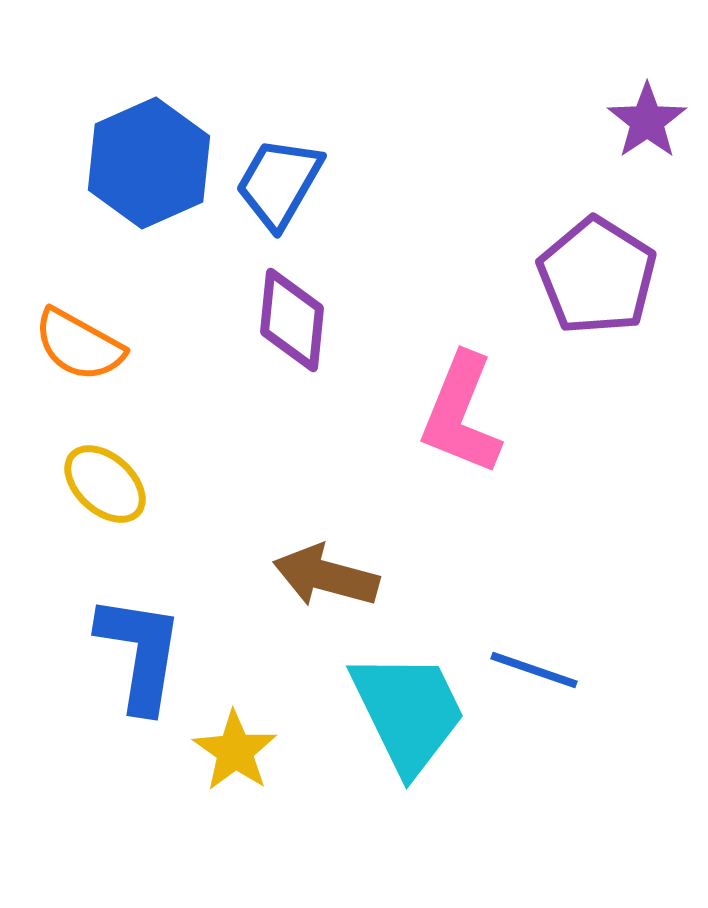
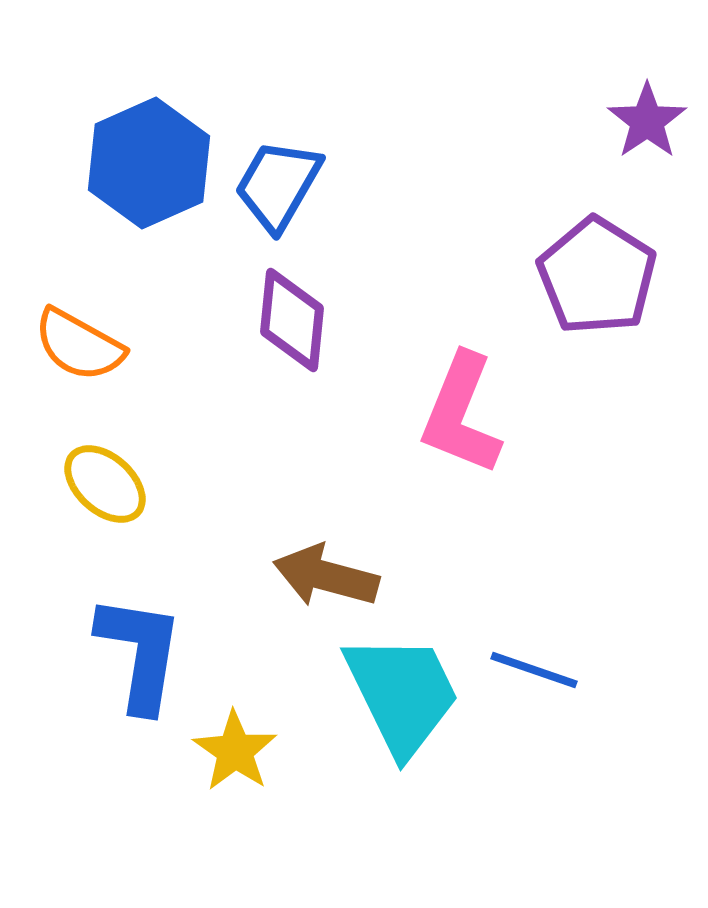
blue trapezoid: moved 1 px left, 2 px down
cyan trapezoid: moved 6 px left, 18 px up
